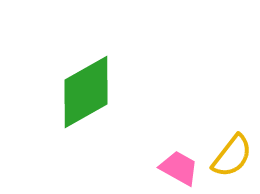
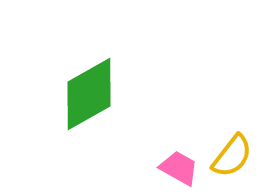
green diamond: moved 3 px right, 2 px down
